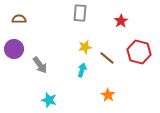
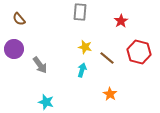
gray rectangle: moved 1 px up
brown semicircle: rotated 128 degrees counterclockwise
yellow star: rotated 24 degrees clockwise
orange star: moved 2 px right, 1 px up
cyan star: moved 3 px left, 2 px down
